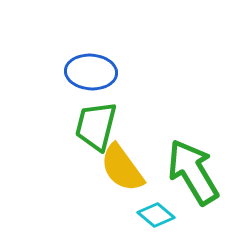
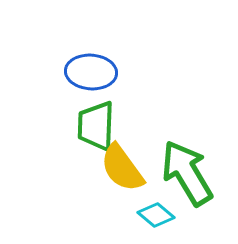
green trapezoid: rotated 12 degrees counterclockwise
green arrow: moved 6 px left, 1 px down
